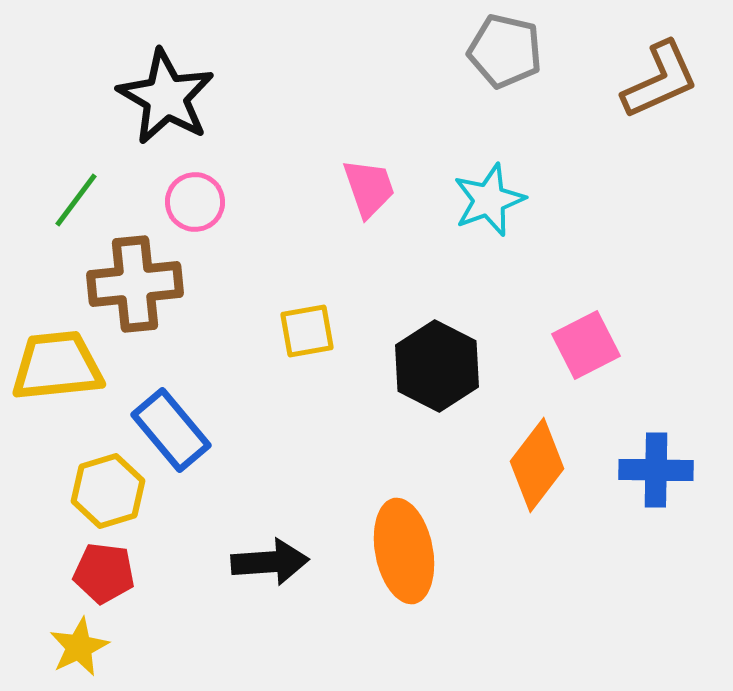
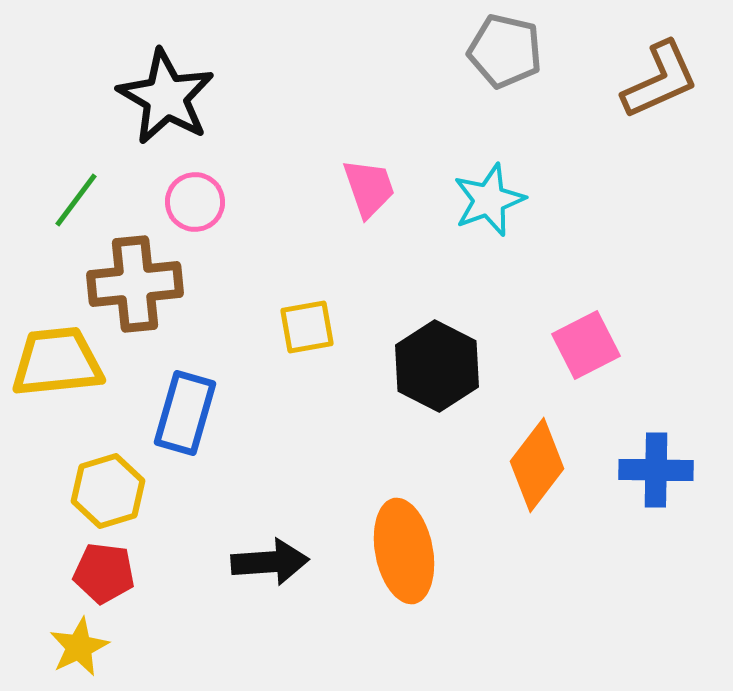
yellow square: moved 4 px up
yellow trapezoid: moved 4 px up
blue rectangle: moved 14 px right, 17 px up; rotated 56 degrees clockwise
